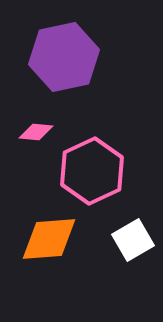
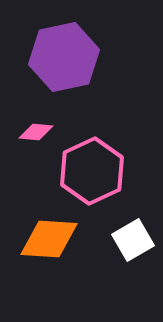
orange diamond: rotated 8 degrees clockwise
